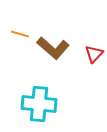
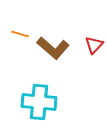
red triangle: moved 9 px up
cyan cross: moved 2 px up
